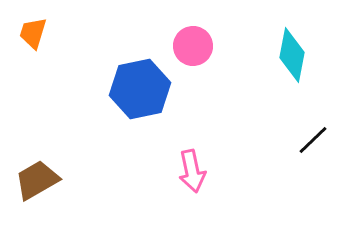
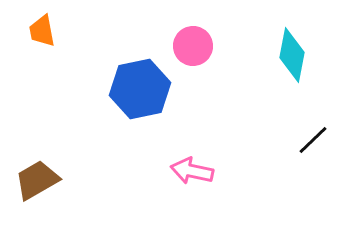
orange trapezoid: moved 9 px right, 2 px up; rotated 28 degrees counterclockwise
pink arrow: rotated 114 degrees clockwise
